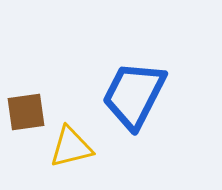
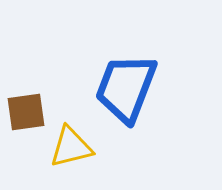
blue trapezoid: moved 8 px left, 7 px up; rotated 6 degrees counterclockwise
